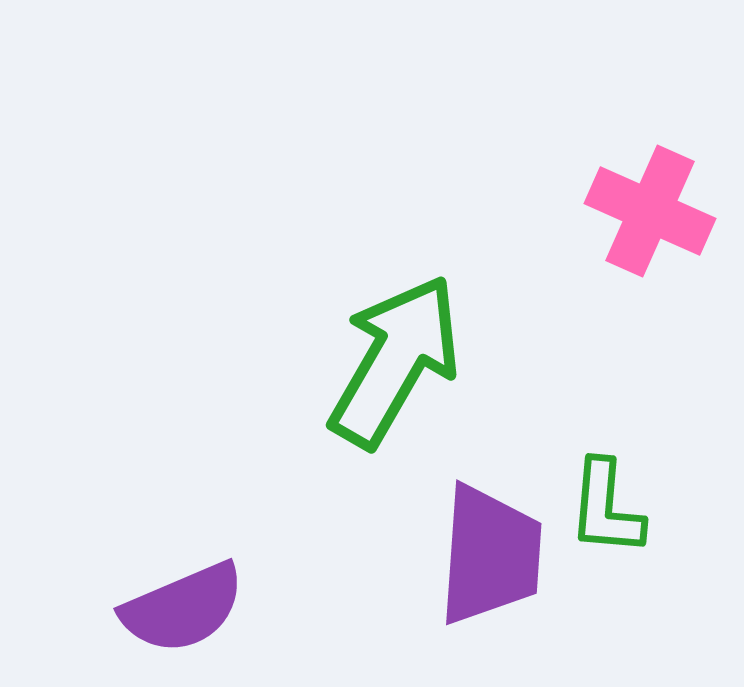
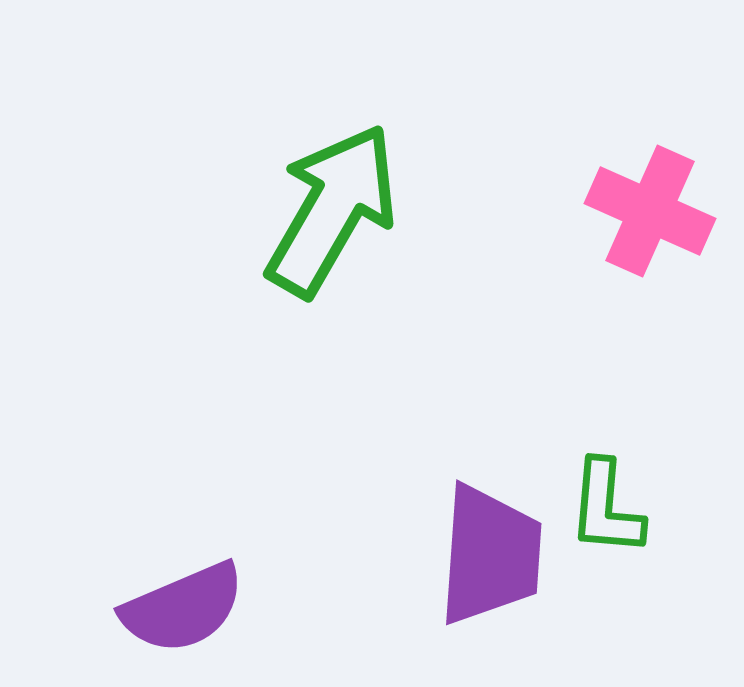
green arrow: moved 63 px left, 151 px up
